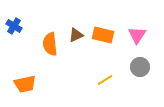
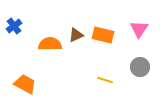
blue cross: rotated 21 degrees clockwise
pink triangle: moved 2 px right, 6 px up
orange semicircle: rotated 95 degrees clockwise
yellow line: rotated 49 degrees clockwise
orange trapezoid: rotated 140 degrees counterclockwise
